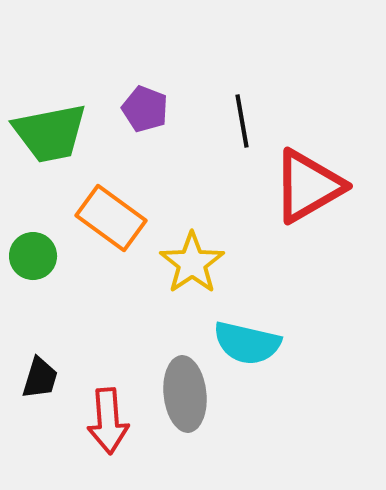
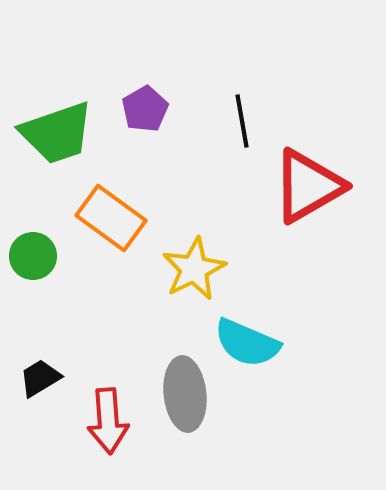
purple pentagon: rotated 21 degrees clockwise
green trapezoid: moved 7 px right; rotated 8 degrees counterclockwise
yellow star: moved 2 px right, 6 px down; rotated 8 degrees clockwise
cyan semicircle: rotated 10 degrees clockwise
black trapezoid: rotated 138 degrees counterclockwise
